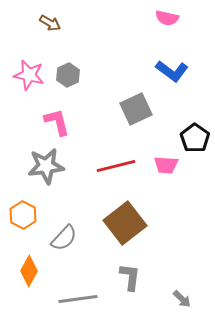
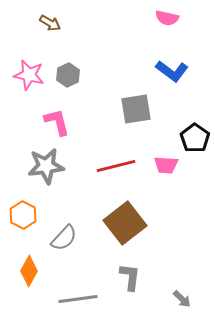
gray square: rotated 16 degrees clockwise
